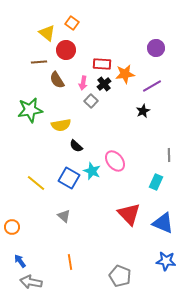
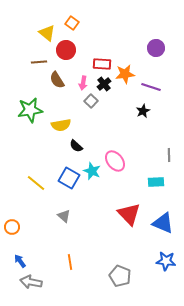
purple line: moved 1 px left, 1 px down; rotated 48 degrees clockwise
cyan rectangle: rotated 63 degrees clockwise
